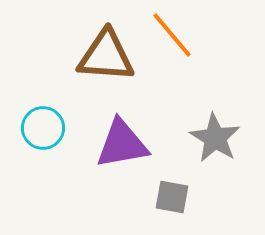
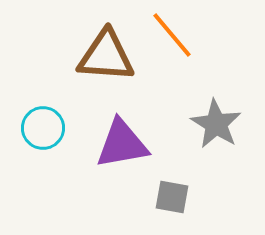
gray star: moved 1 px right, 14 px up
